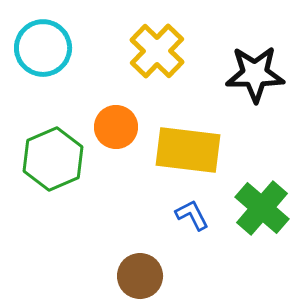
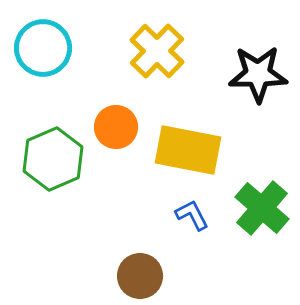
black star: moved 3 px right
yellow rectangle: rotated 4 degrees clockwise
